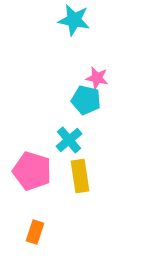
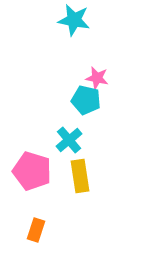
orange rectangle: moved 1 px right, 2 px up
